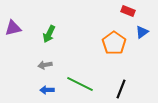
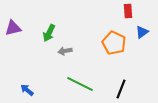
red rectangle: rotated 64 degrees clockwise
green arrow: moved 1 px up
orange pentagon: rotated 10 degrees counterclockwise
gray arrow: moved 20 px right, 14 px up
blue arrow: moved 20 px left; rotated 40 degrees clockwise
